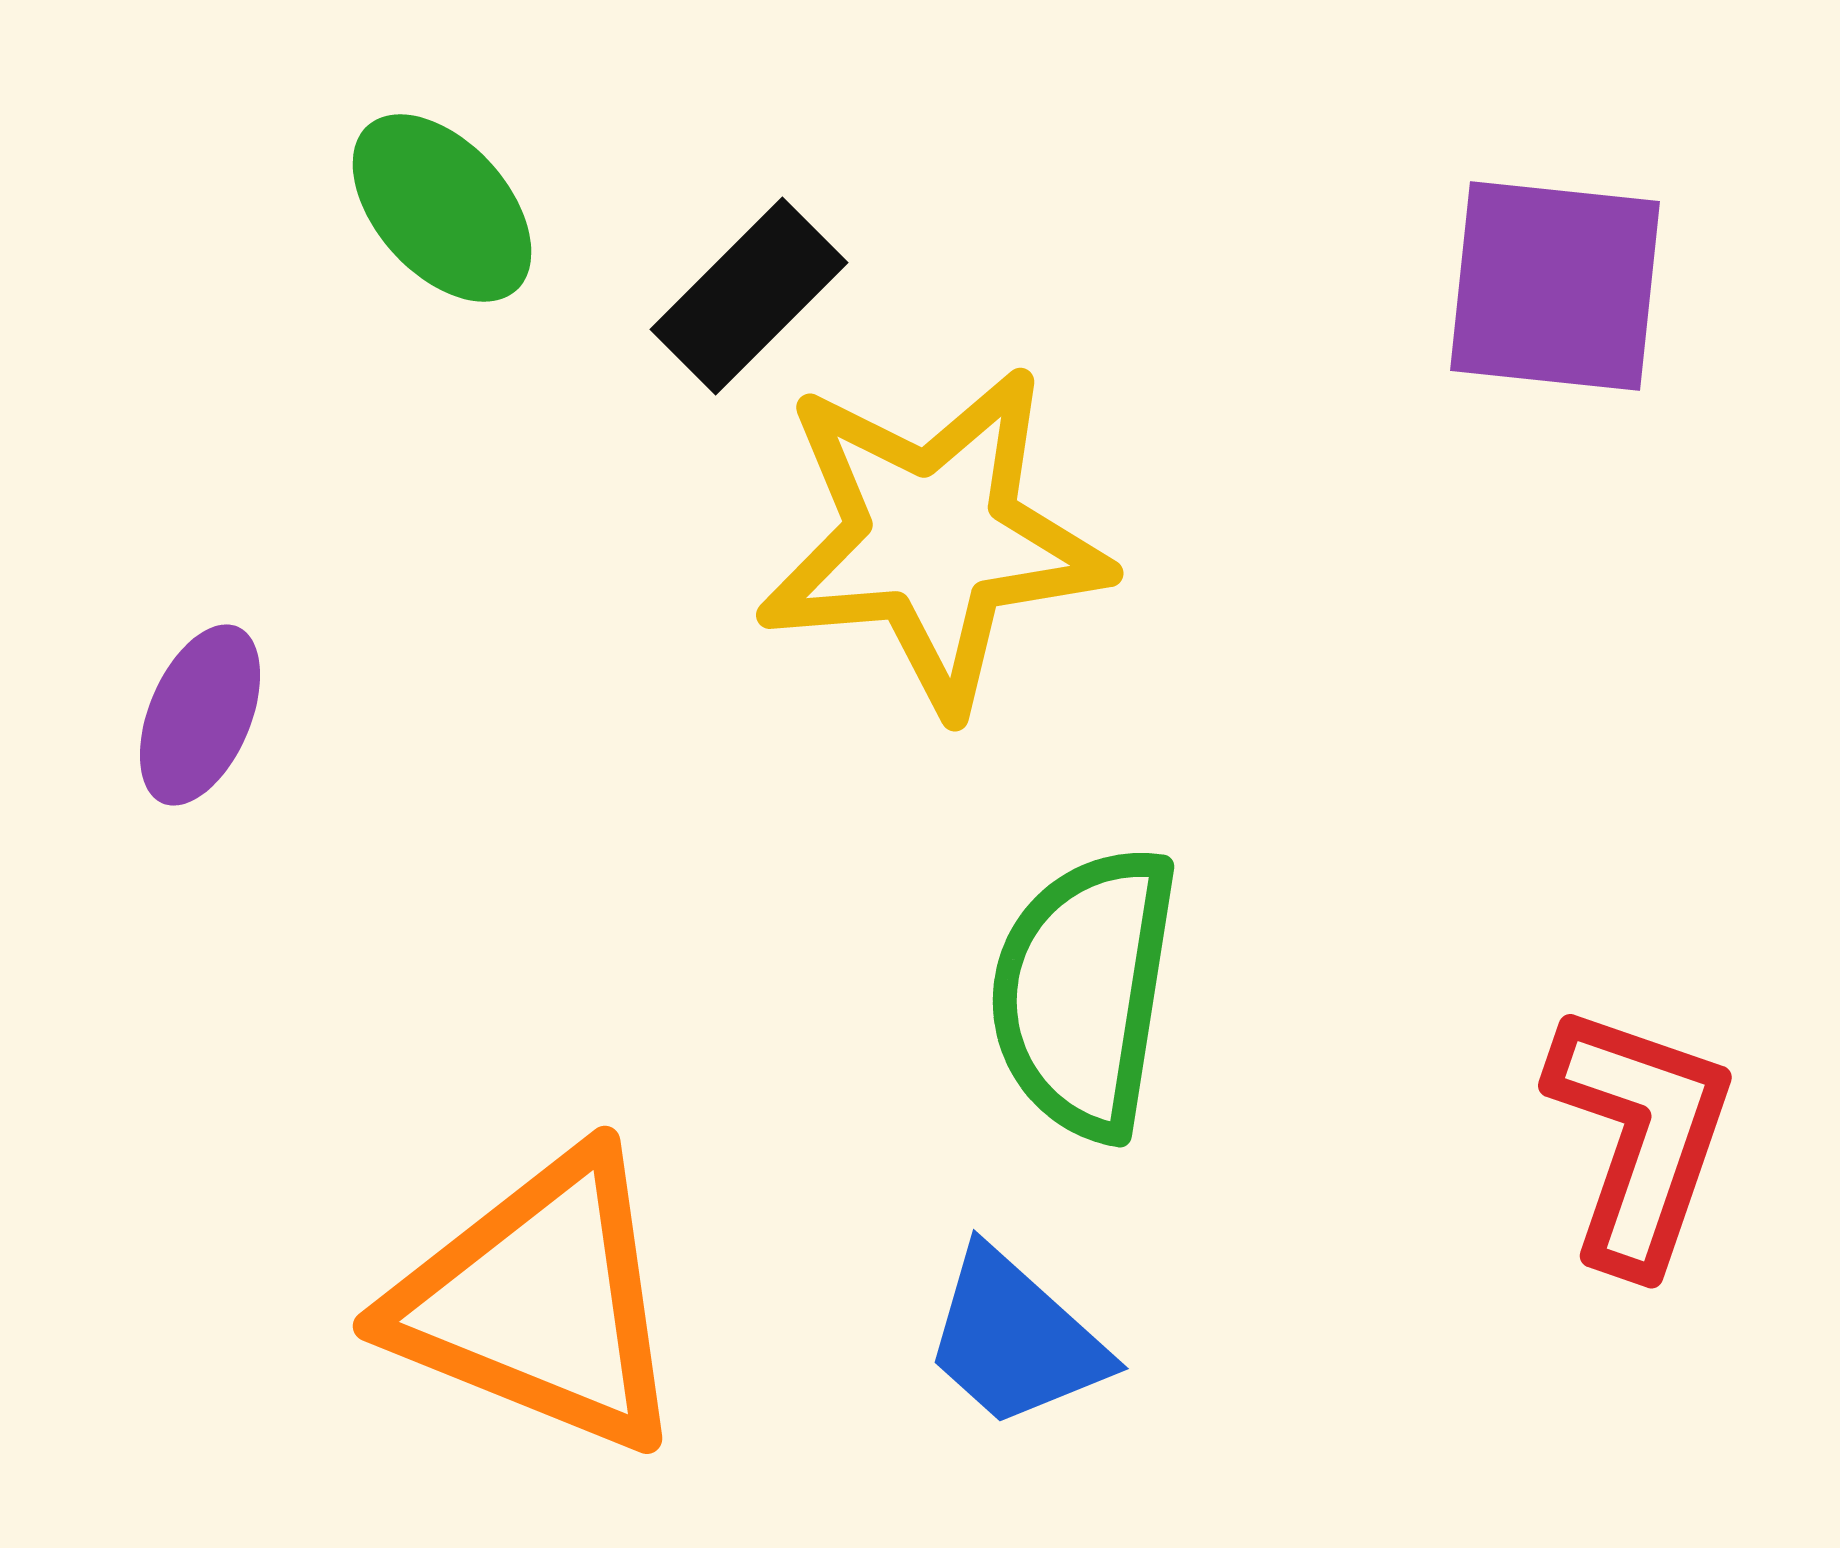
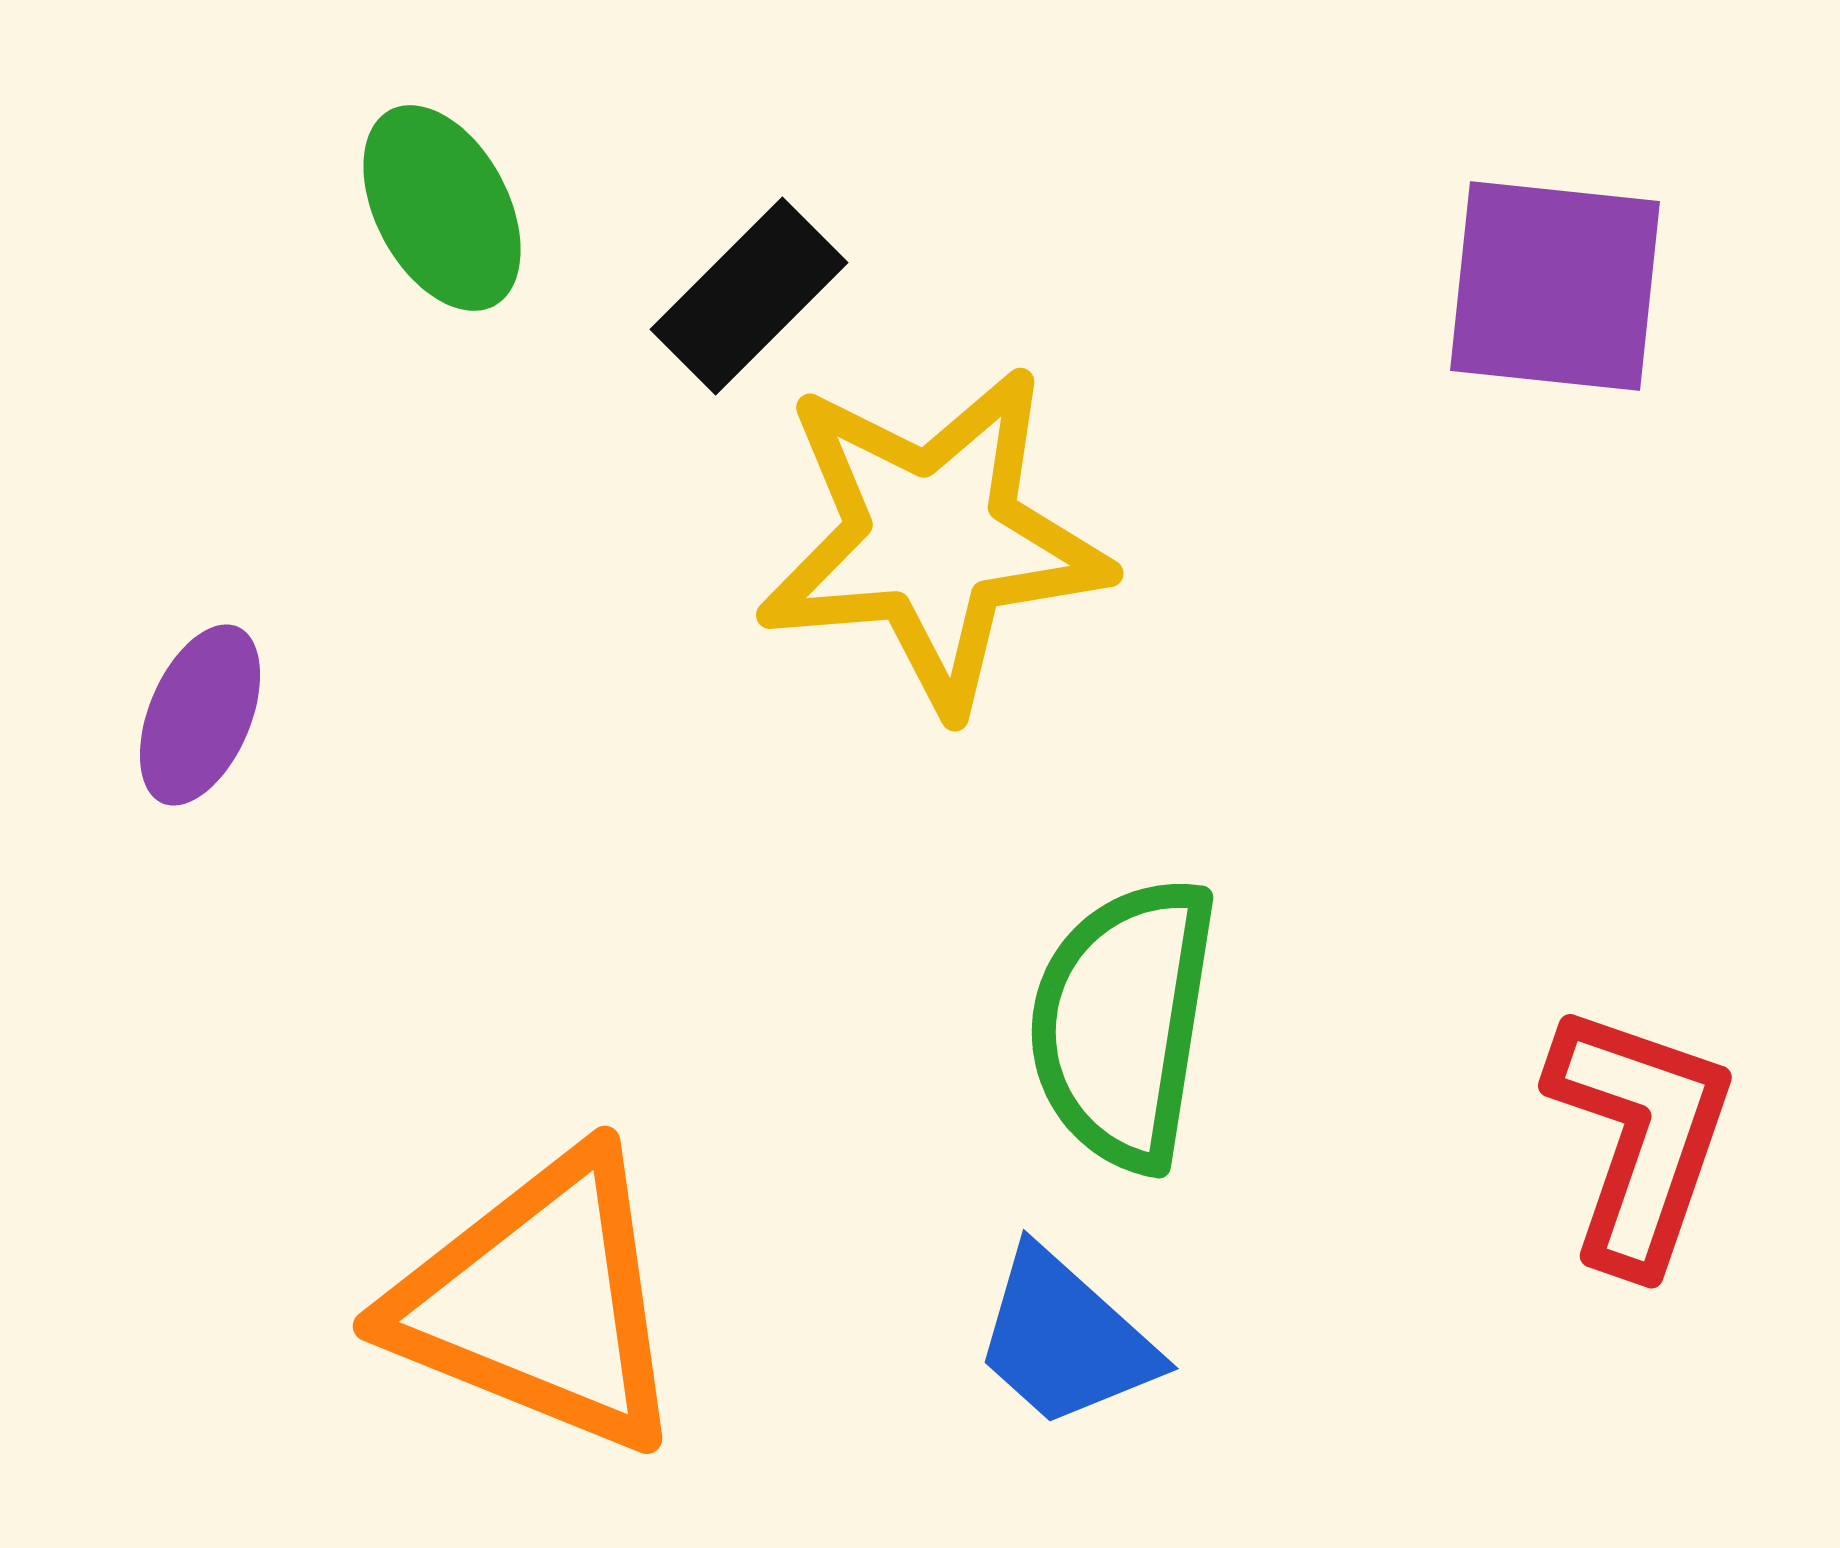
green ellipse: rotated 14 degrees clockwise
green semicircle: moved 39 px right, 31 px down
blue trapezoid: moved 50 px right
